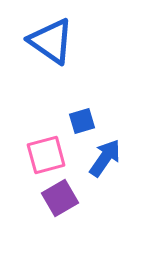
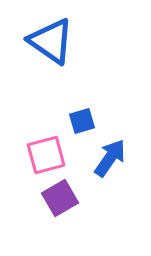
blue arrow: moved 5 px right
